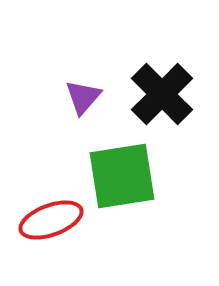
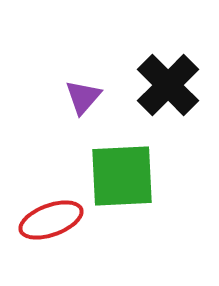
black cross: moved 6 px right, 9 px up
green square: rotated 6 degrees clockwise
